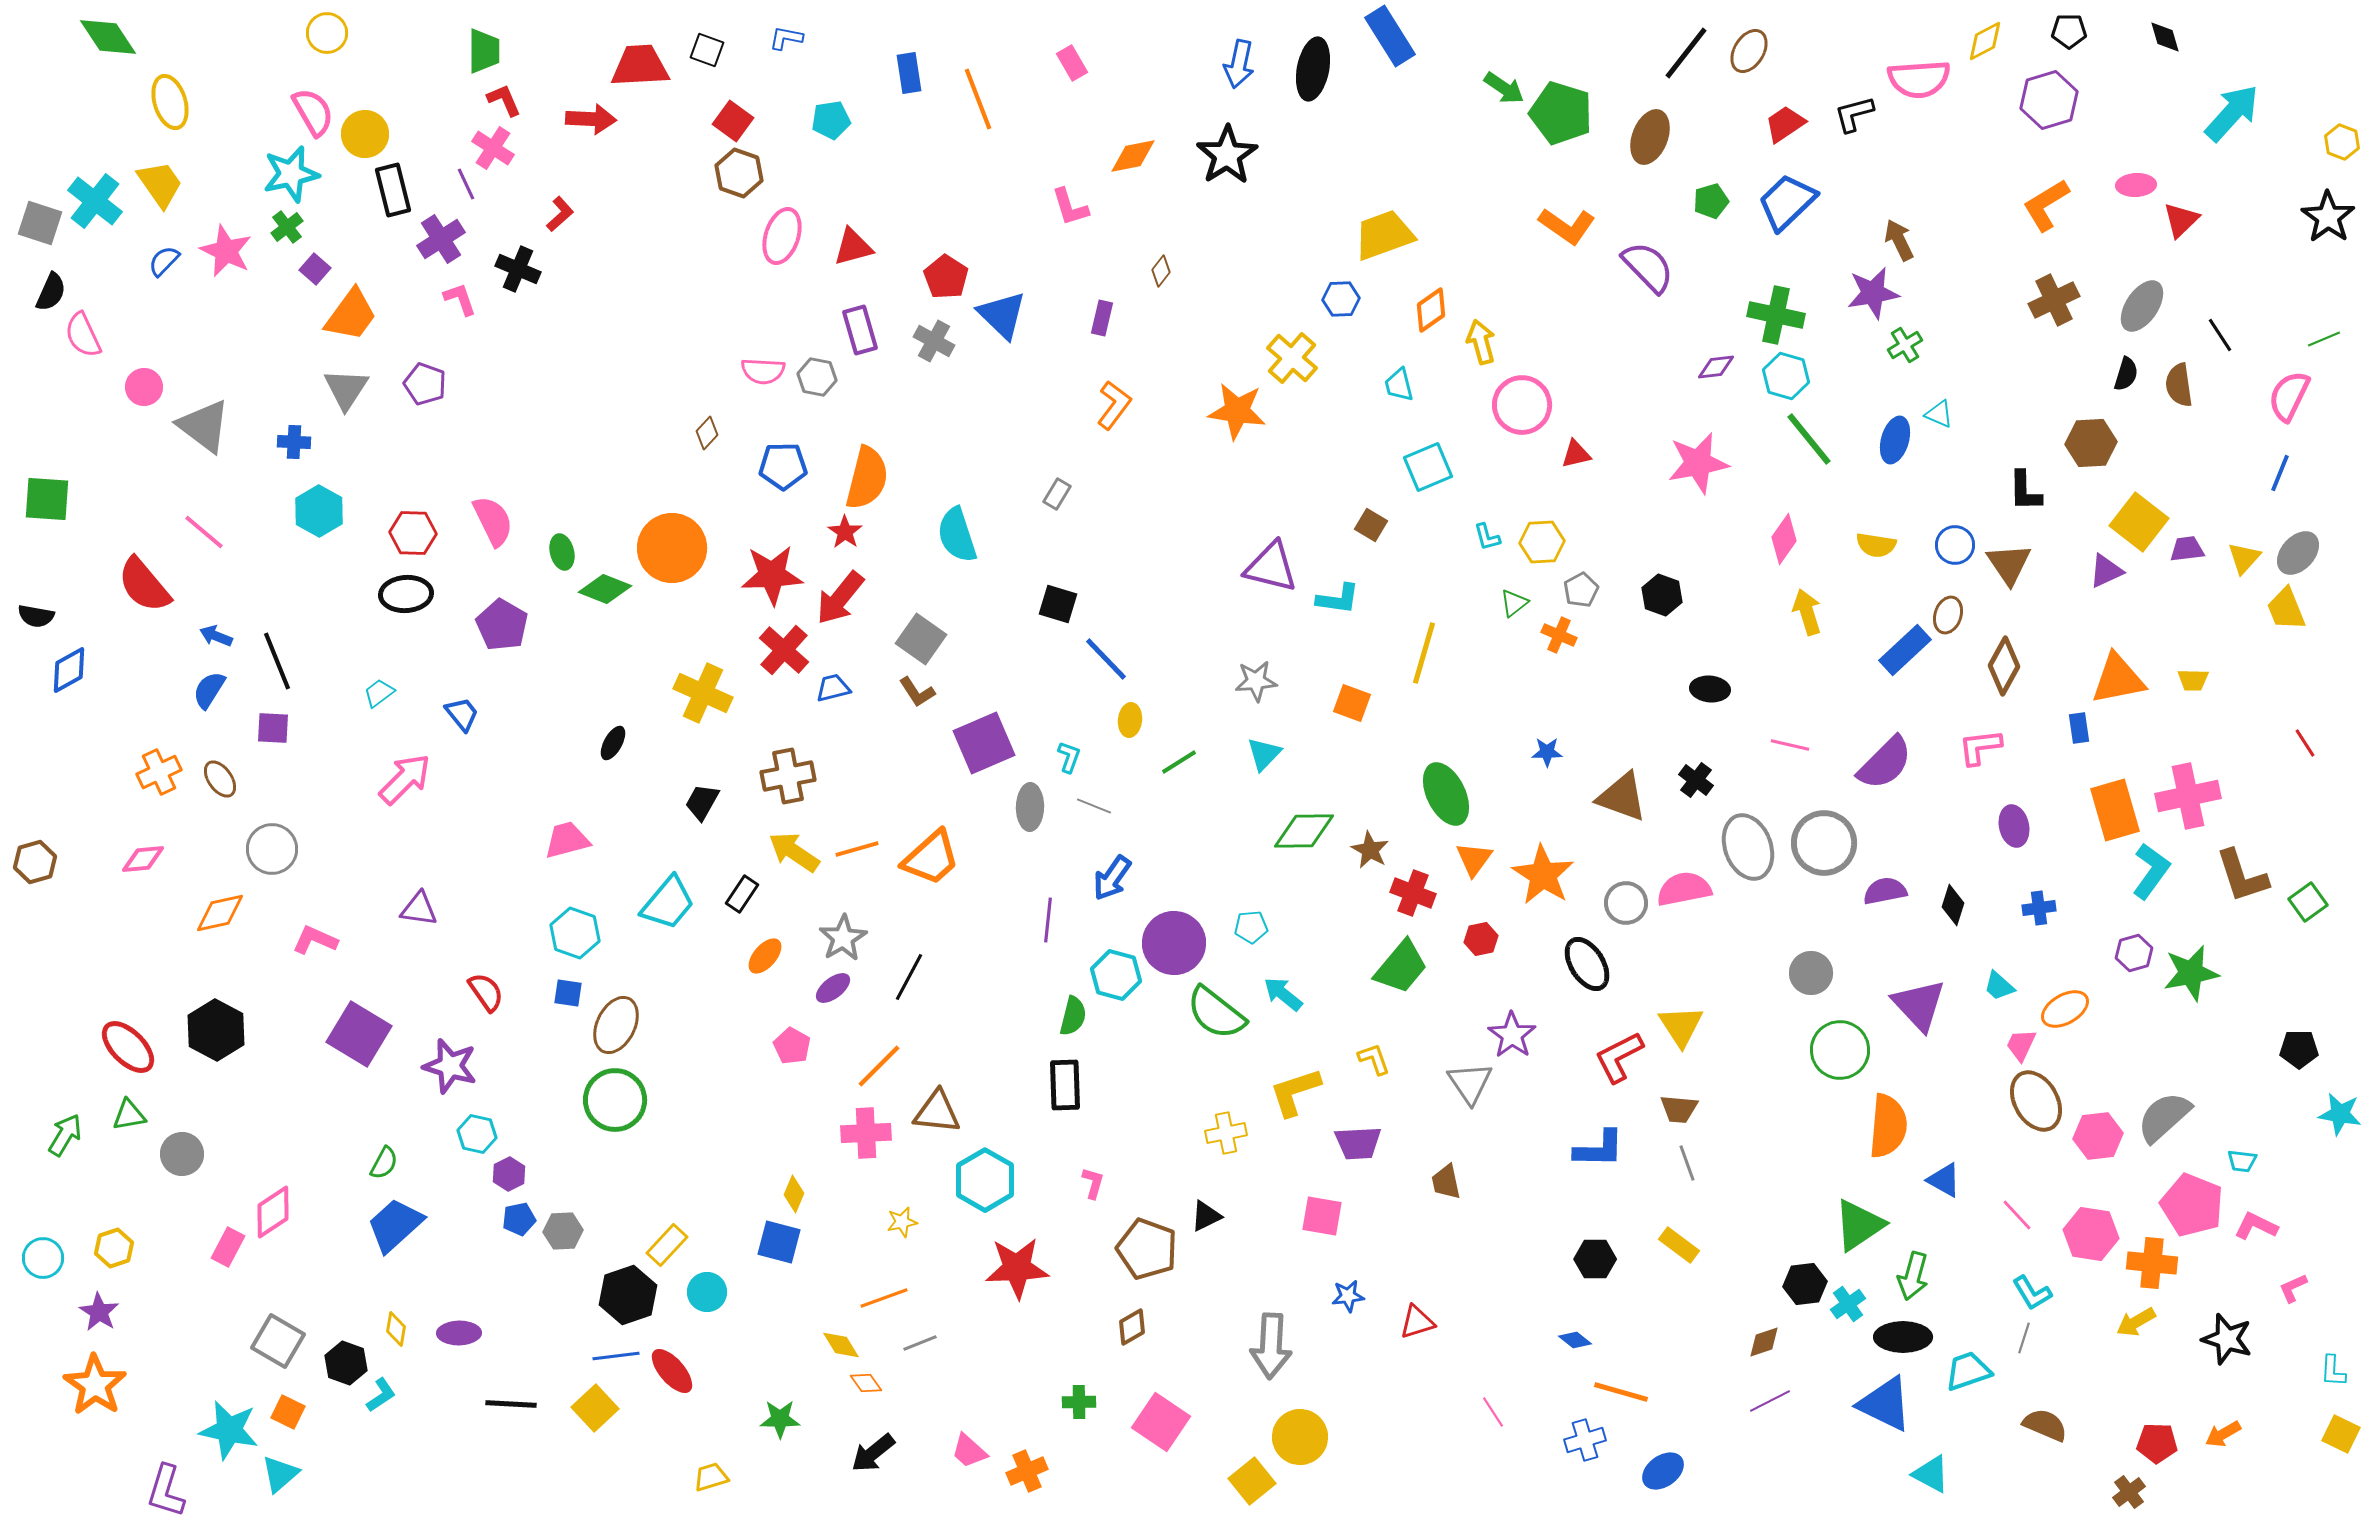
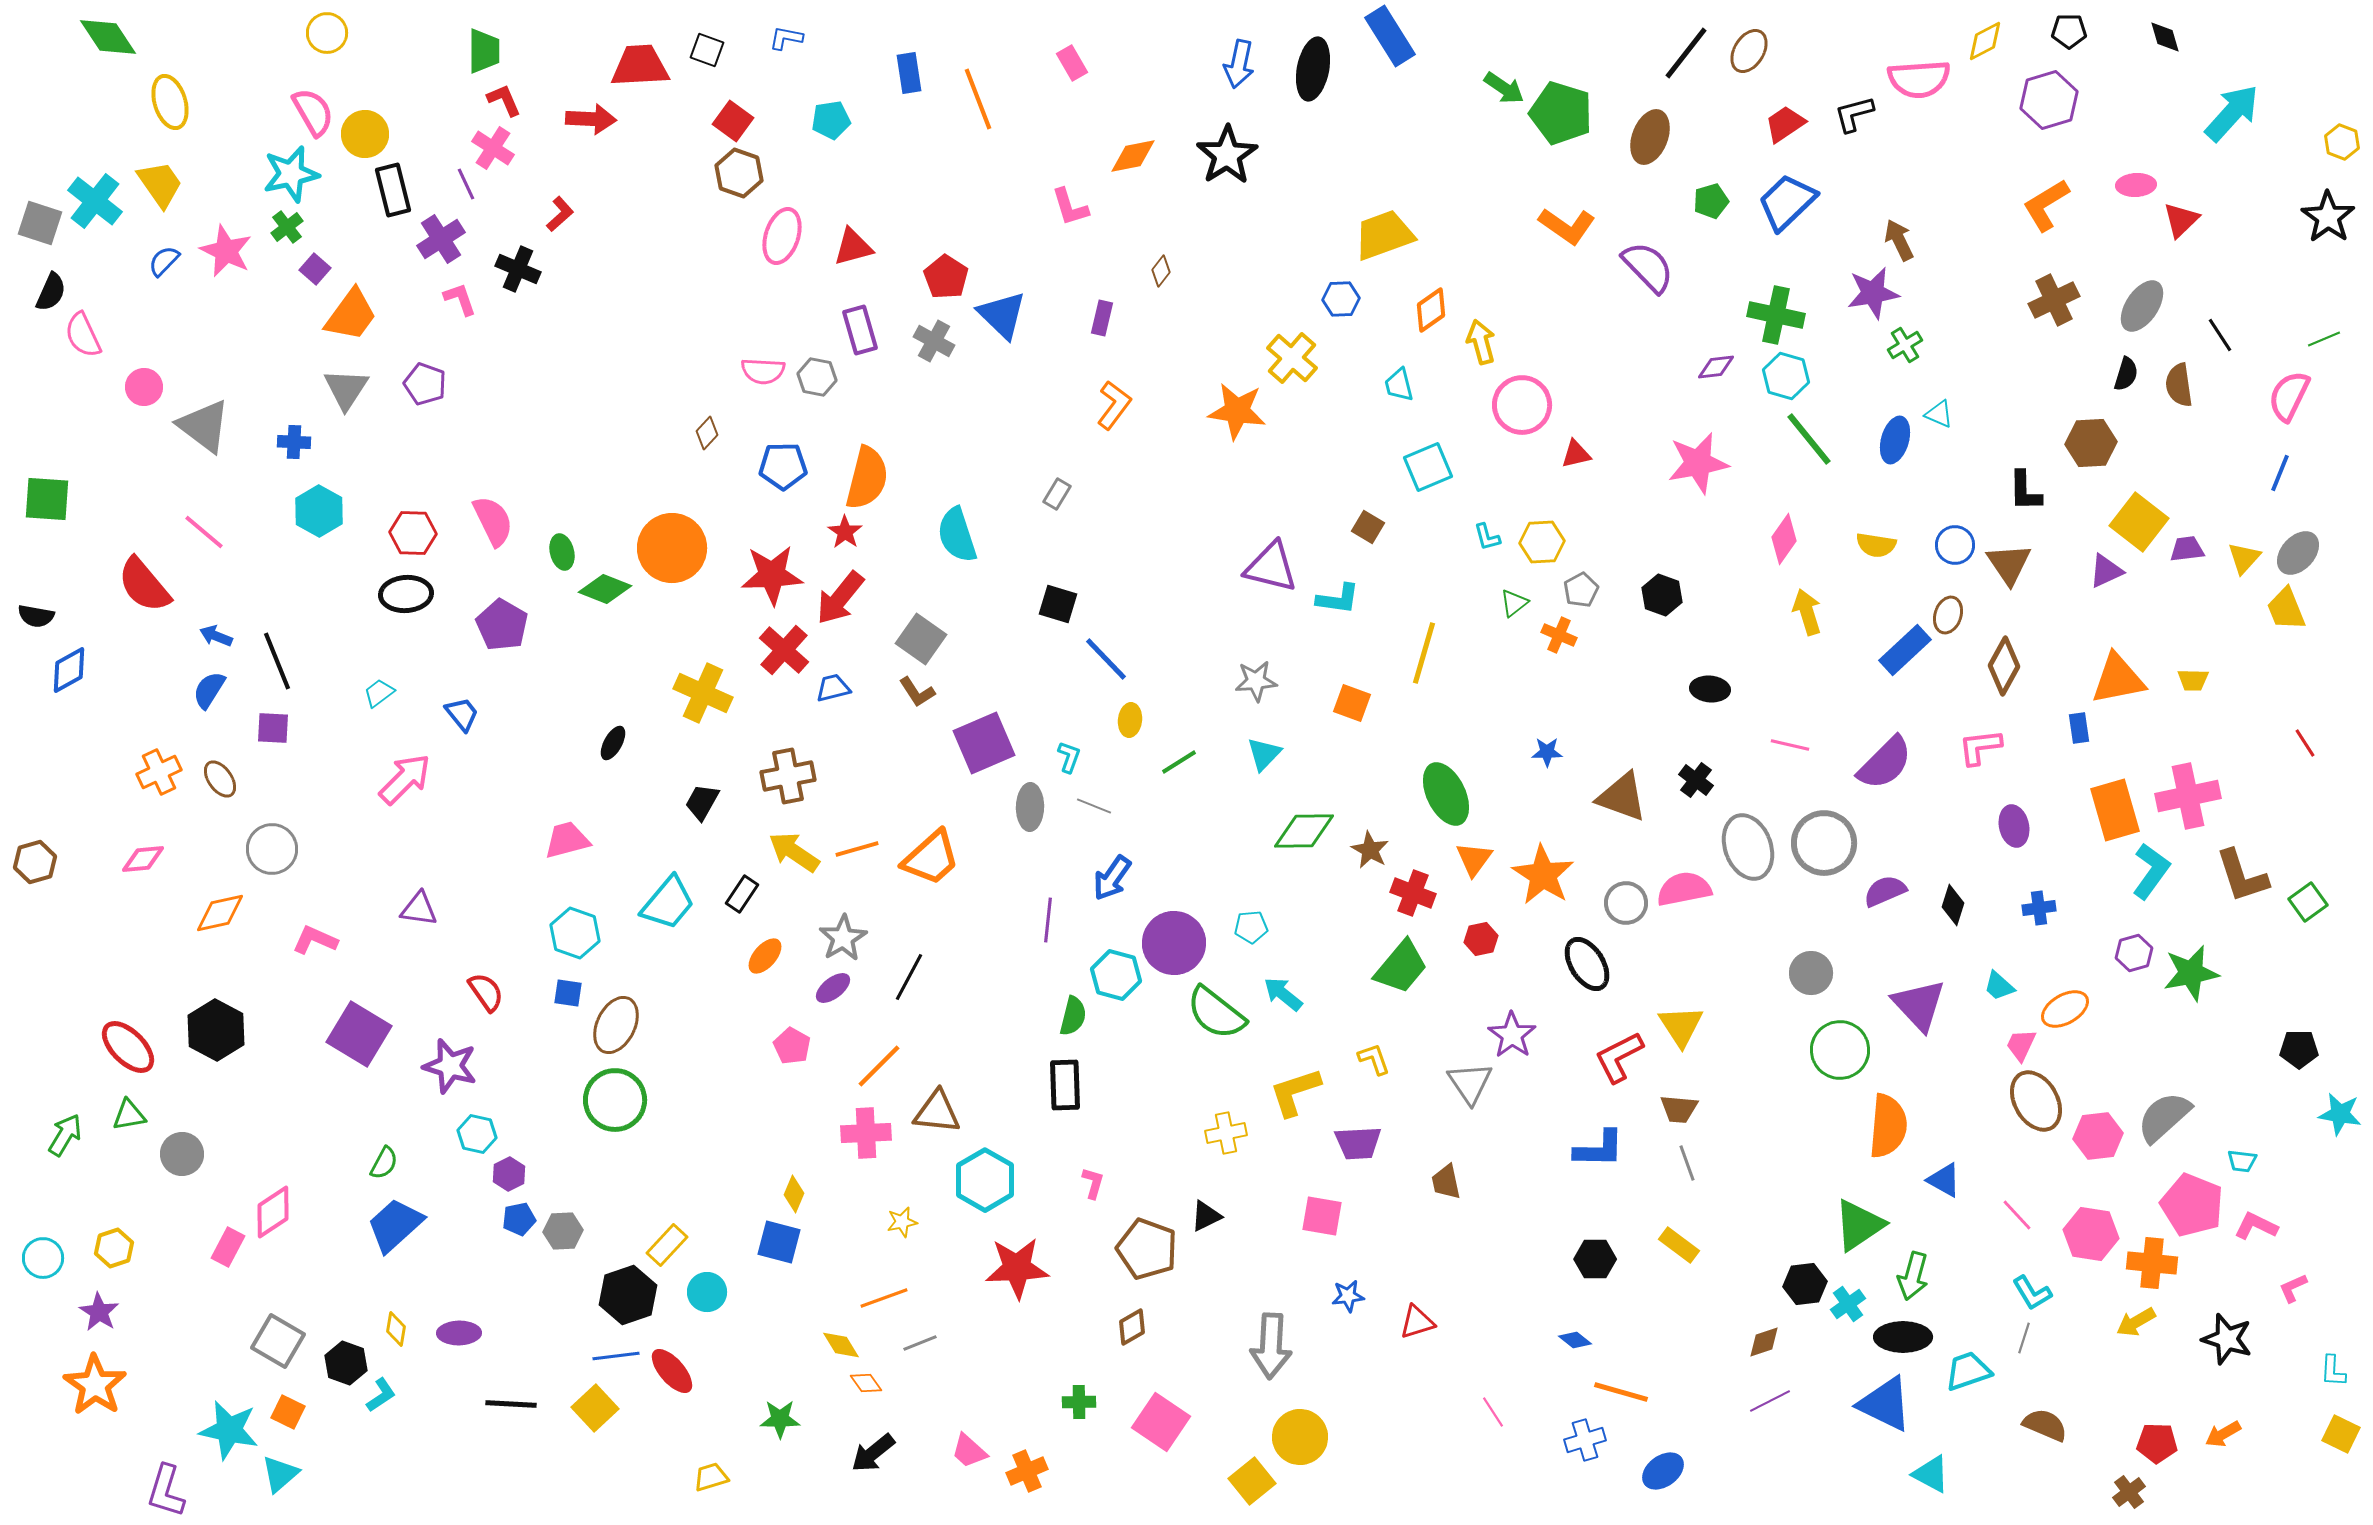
brown square at (1371, 525): moved 3 px left, 2 px down
purple semicircle at (1885, 891): rotated 12 degrees counterclockwise
